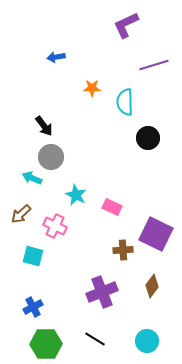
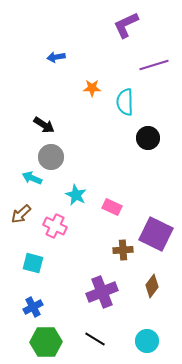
black arrow: moved 1 px up; rotated 20 degrees counterclockwise
cyan square: moved 7 px down
green hexagon: moved 2 px up
